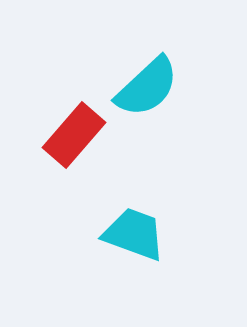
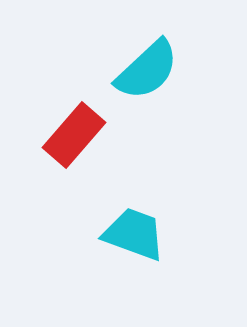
cyan semicircle: moved 17 px up
